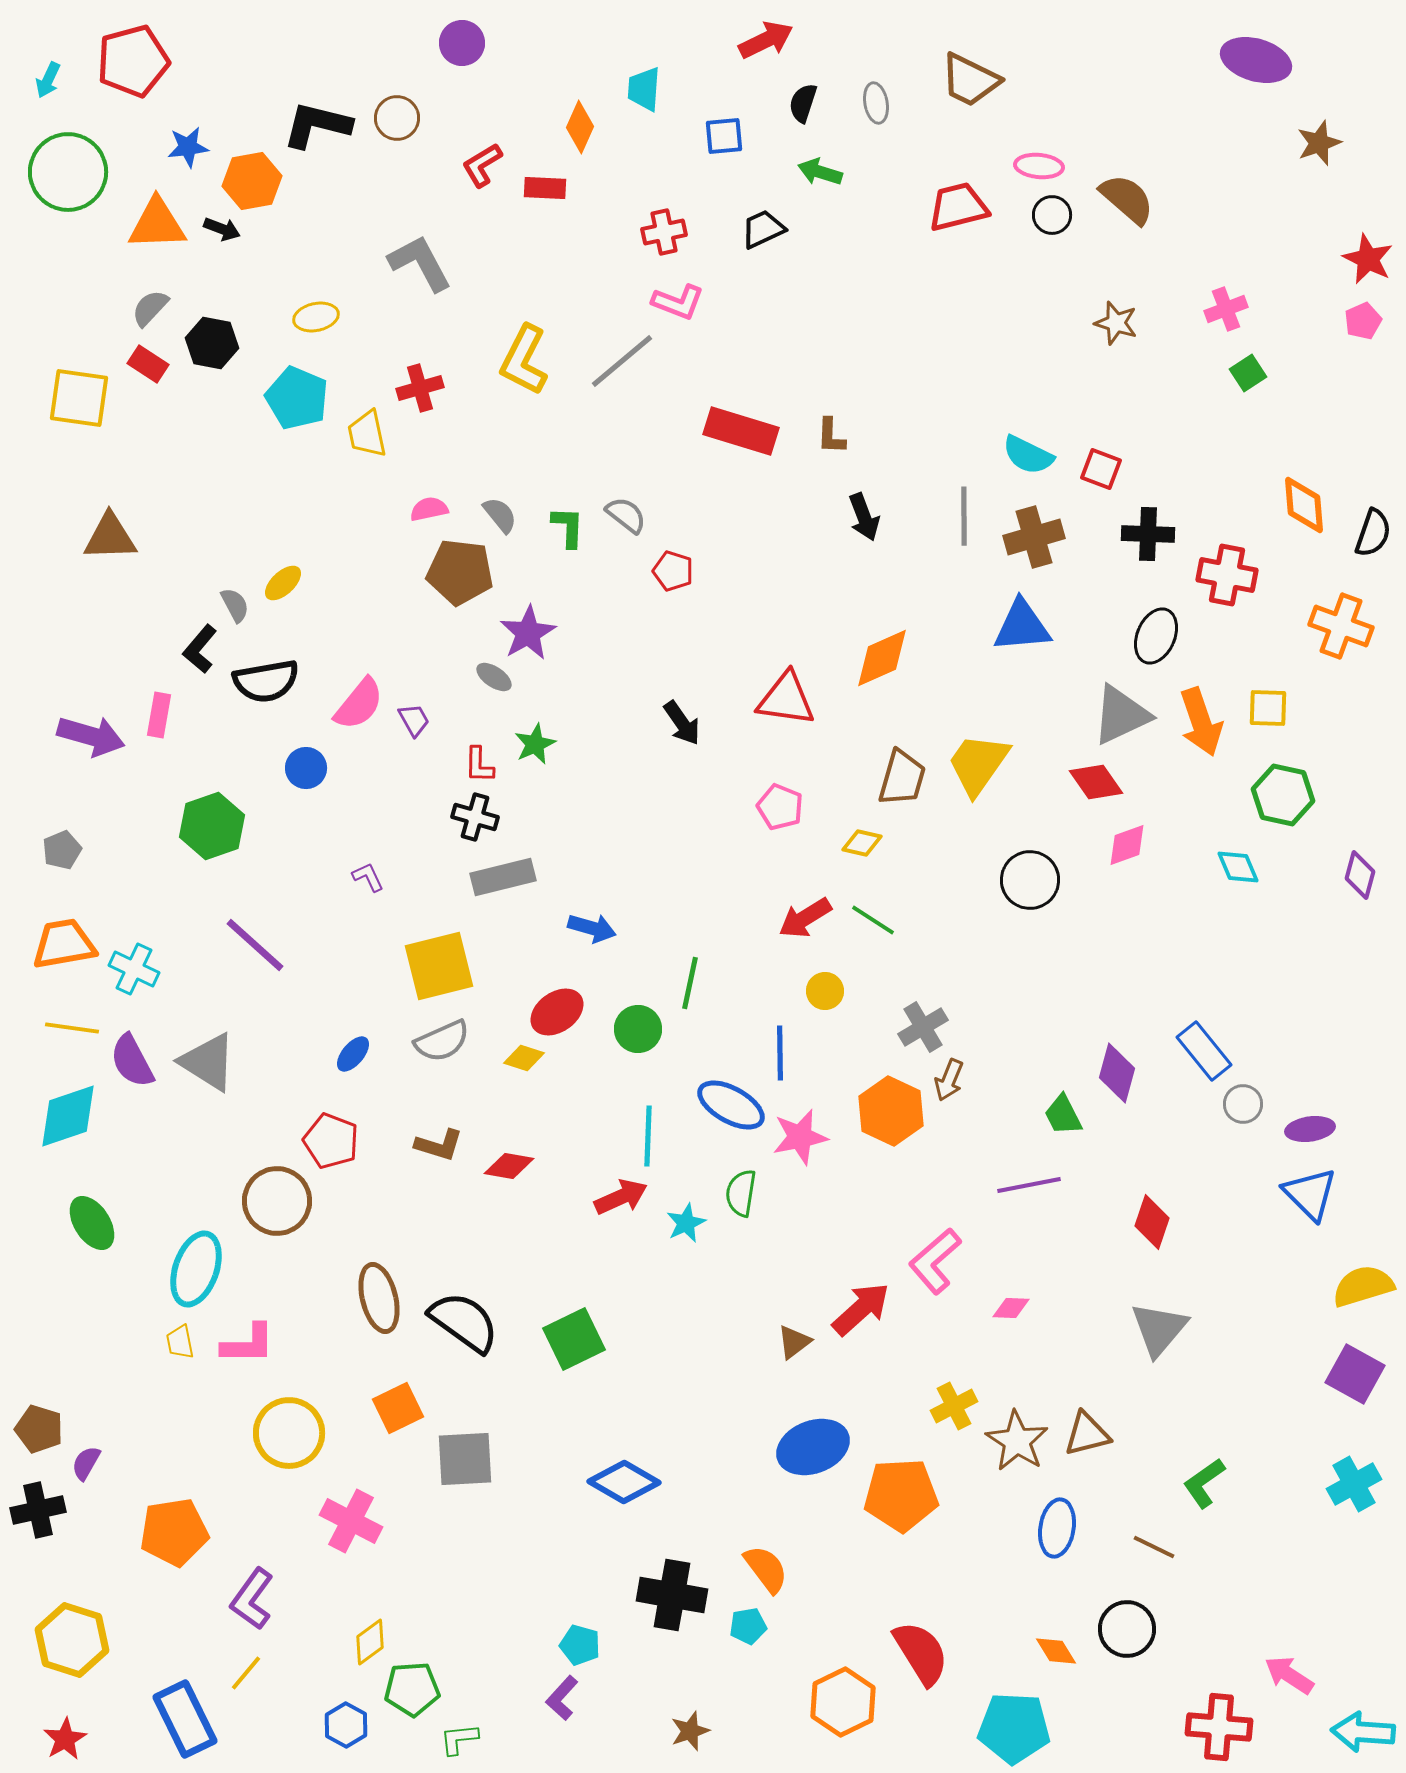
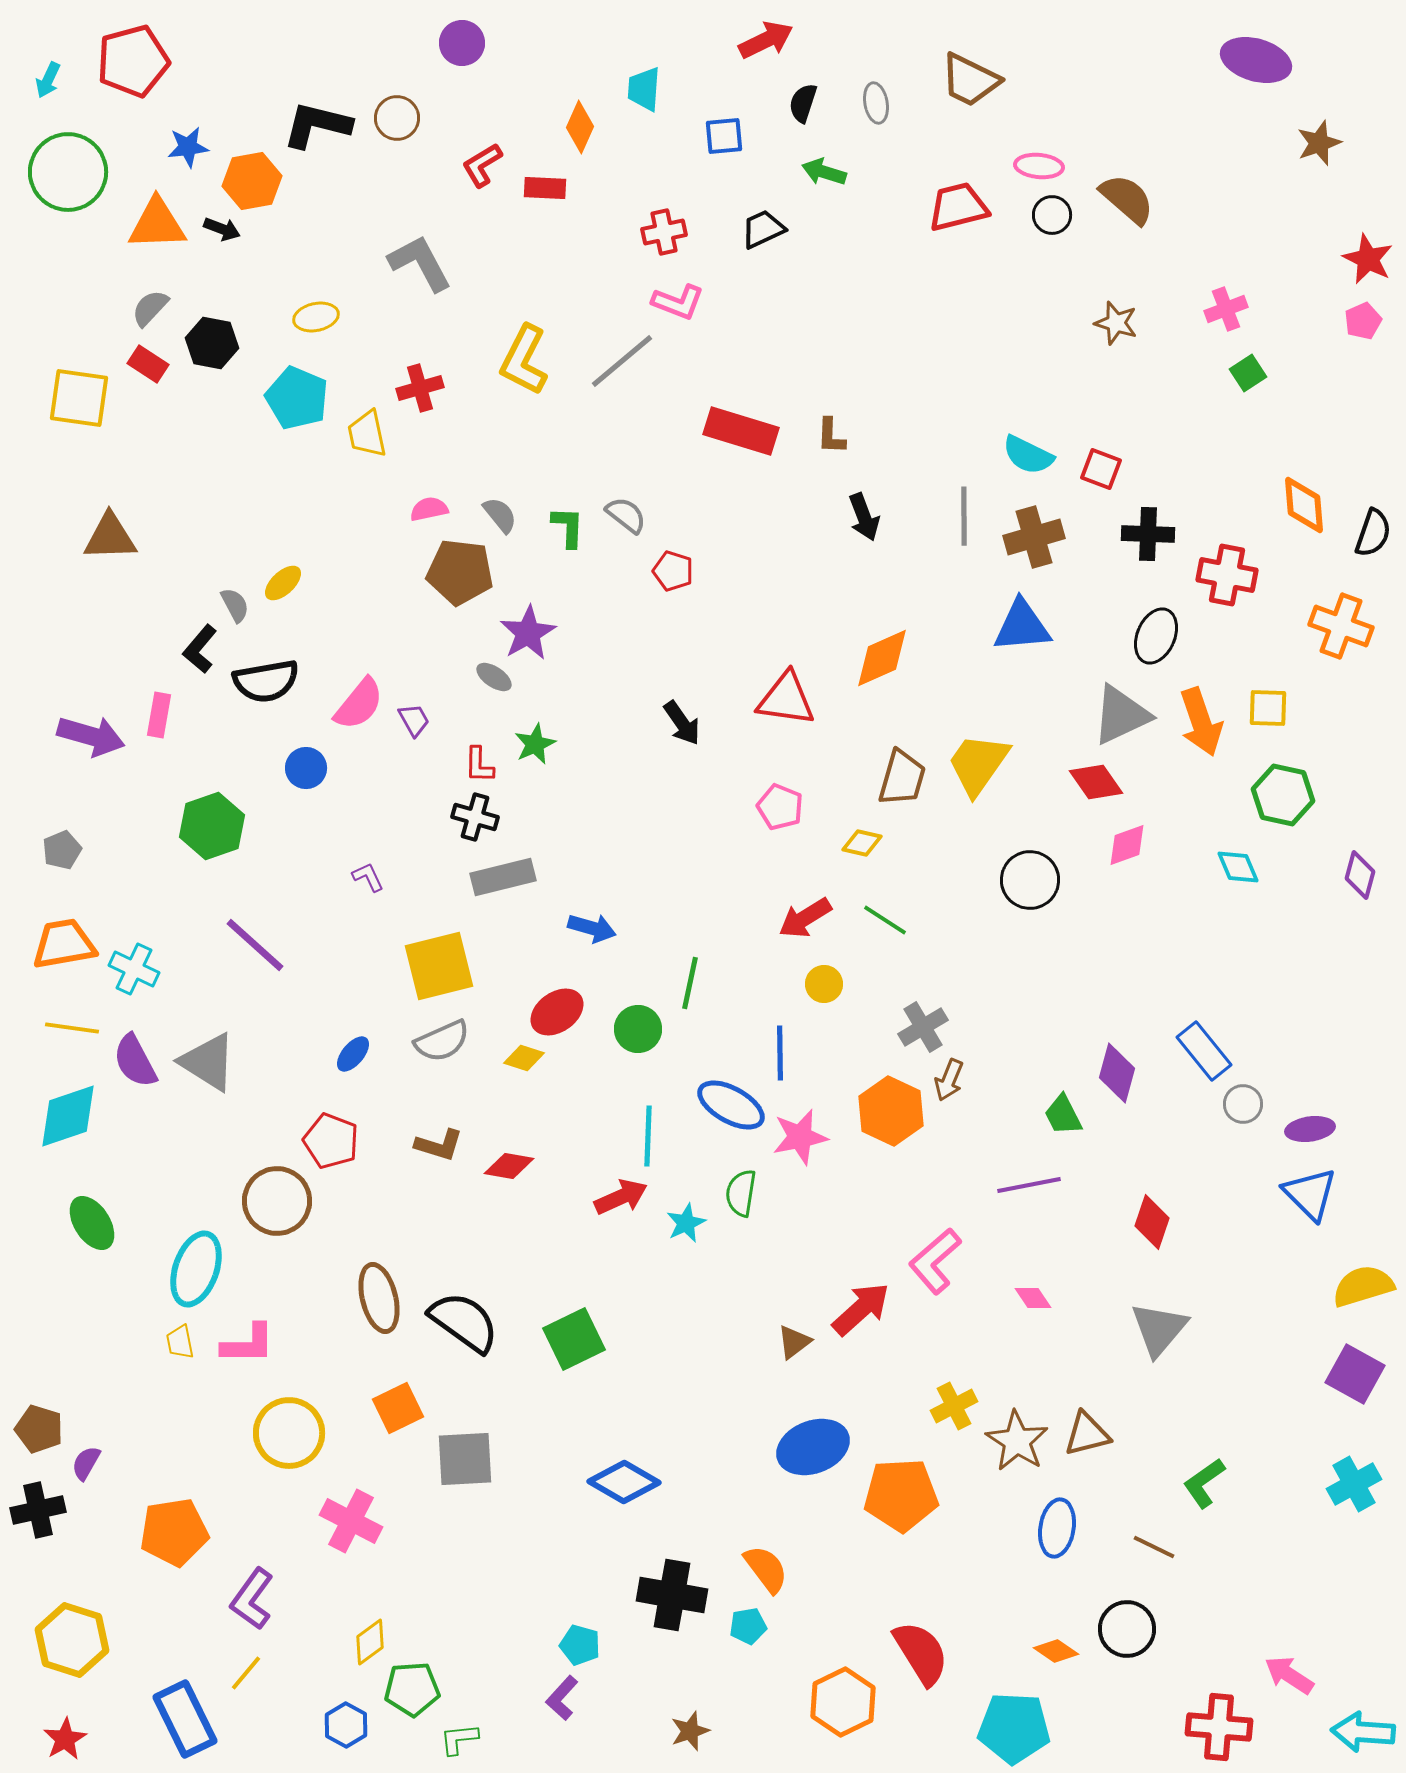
green arrow at (820, 172): moved 4 px right
green line at (873, 920): moved 12 px right
yellow circle at (825, 991): moved 1 px left, 7 px up
purple semicircle at (132, 1061): moved 3 px right
pink diamond at (1011, 1308): moved 22 px right, 10 px up; rotated 54 degrees clockwise
orange diamond at (1056, 1651): rotated 24 degrees counterclockwise
